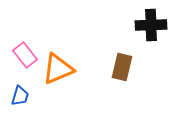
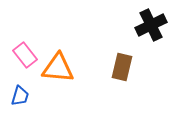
black cross: rotated 24 degrees counterclockwise
orange triangle: moved 1 px up; rotated 28 degrees clockwise
